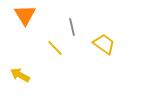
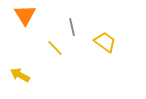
yellow trapezoid: moved 1 px right, 2 px up
